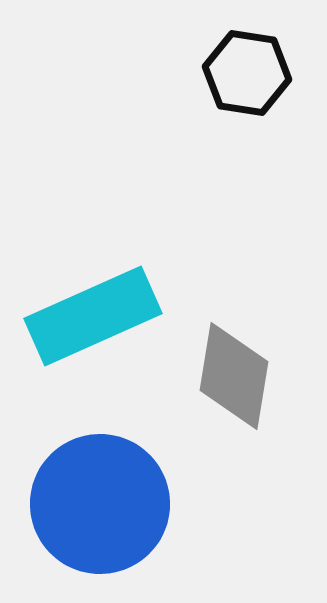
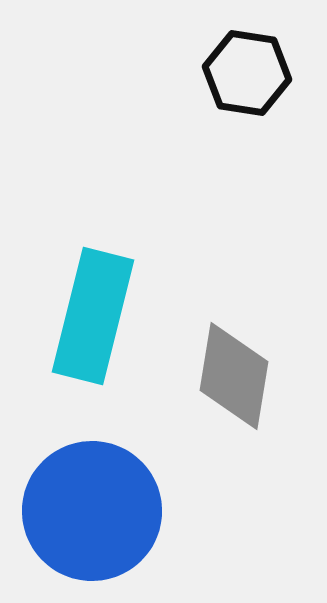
cyan rectangle: rotated 52 degrees counterclockwise
blue circle: moved 8 px left, 7 px down
